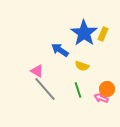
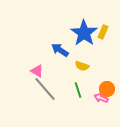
yellow rectangle: moved 2 px up
